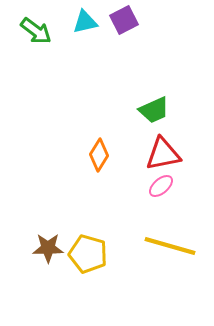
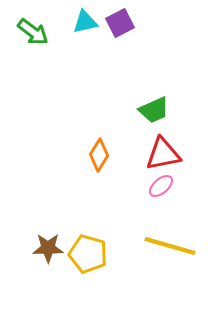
purple square: moved 4 px left, 3 px down
green arrow: moved 3 px left, 1 px down
